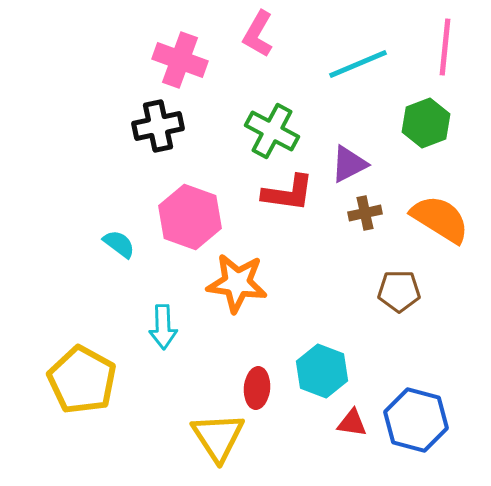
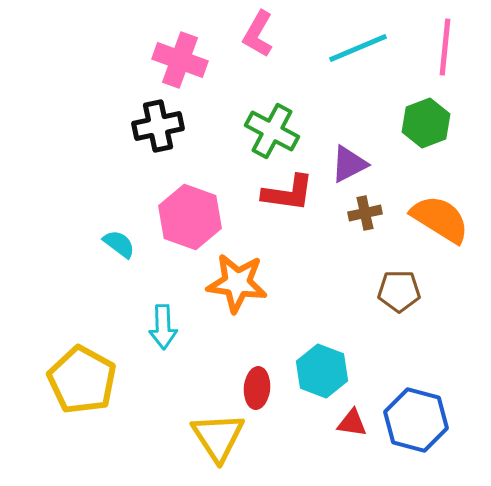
cyan line: moved 16 px up
